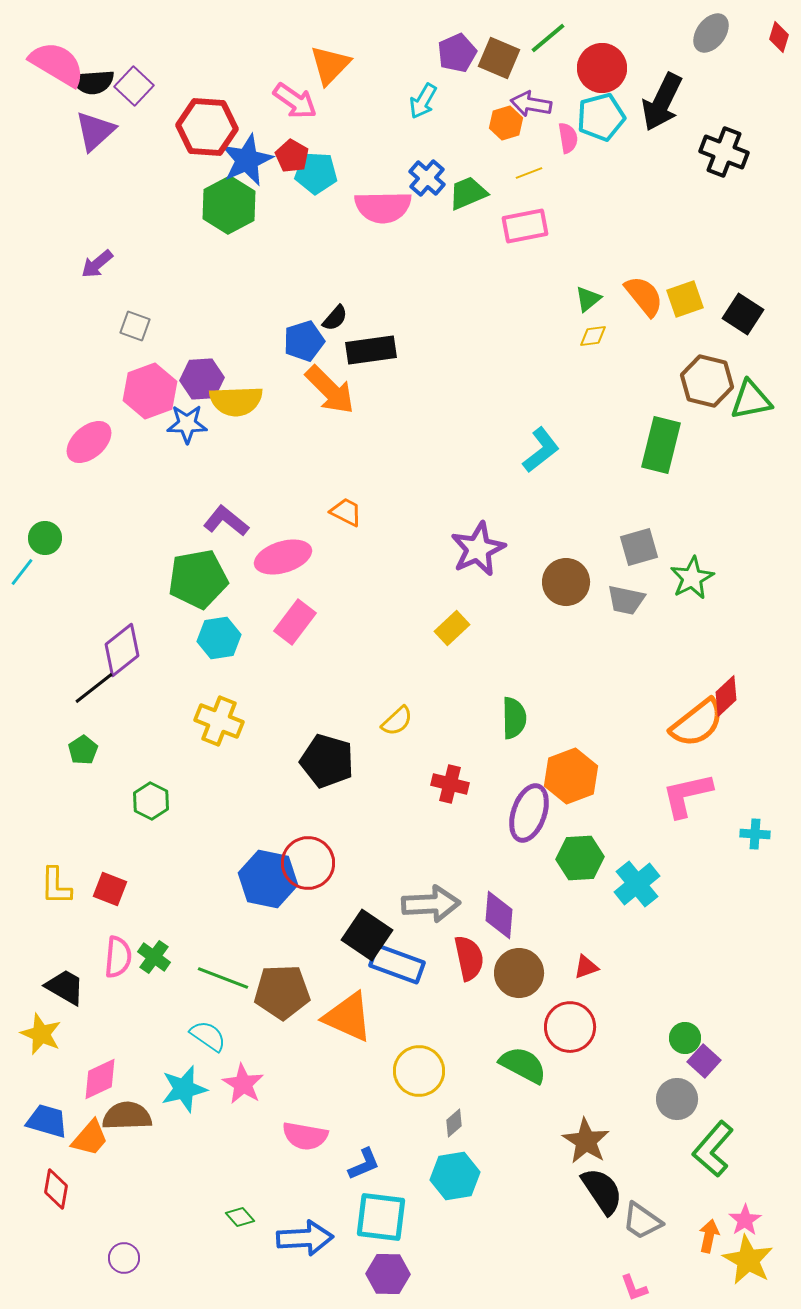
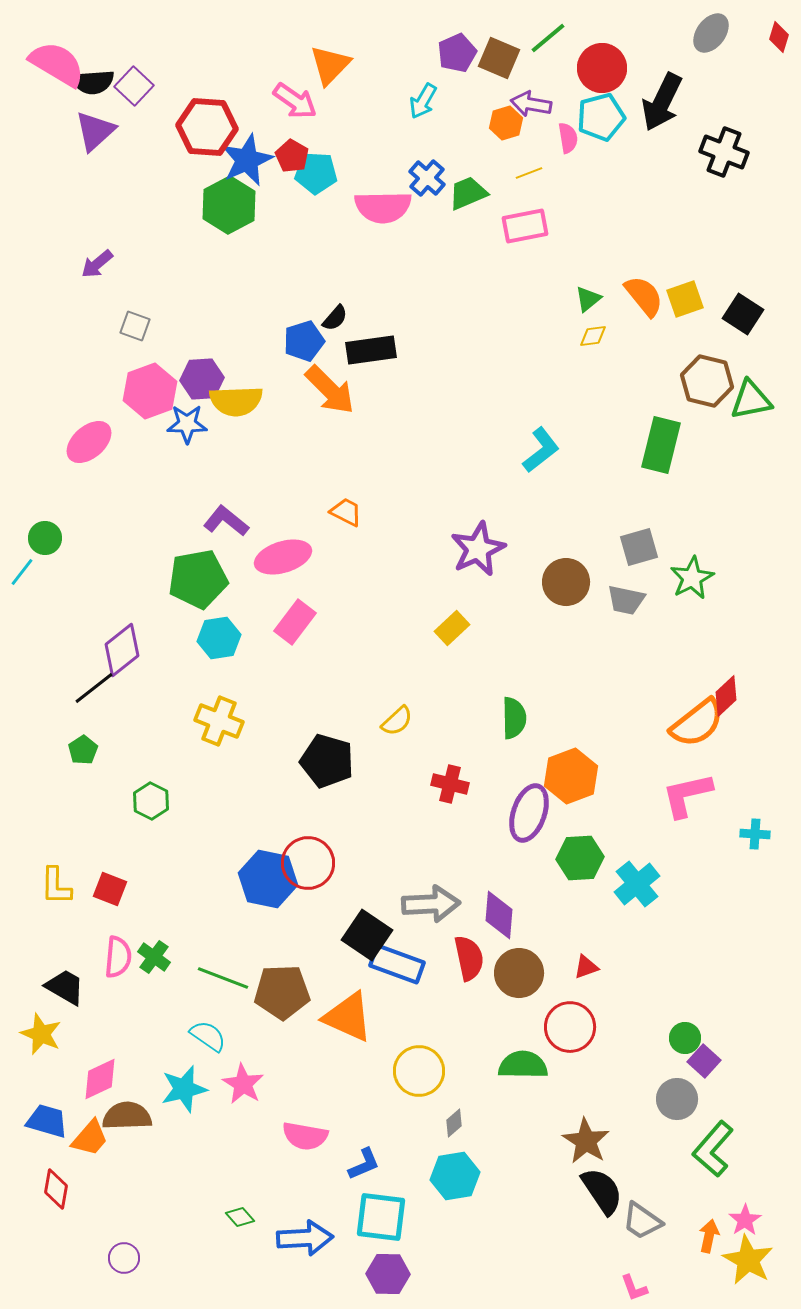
green semicircle at (523, 1065): rotated 27 degrees counterclockwise
